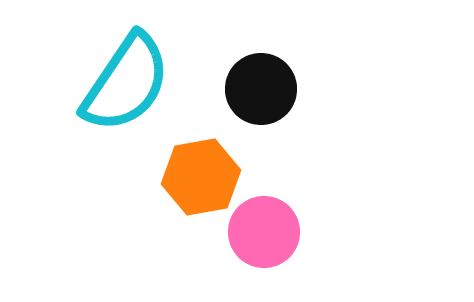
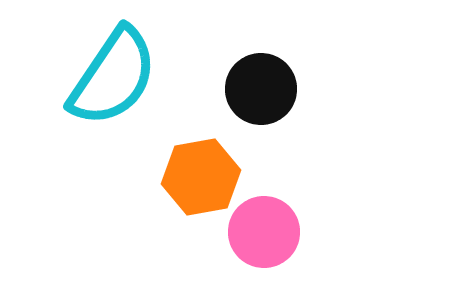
cyan semicircle: moved 13 px left, 6 px up
